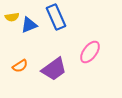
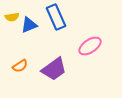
pink ellipse: moved 6 px up; rotated 20 degrees clockwise
